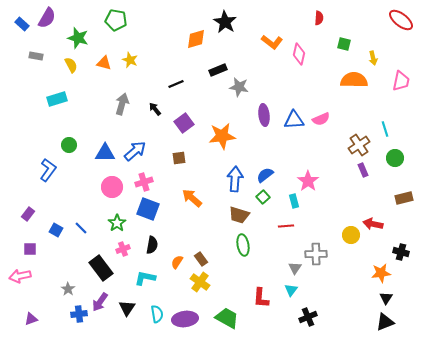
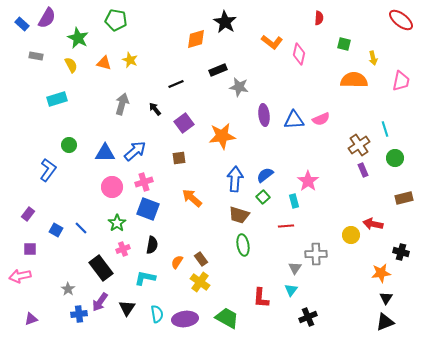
green star at (78, 38): rotated 10 degrees clockwise
